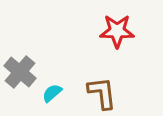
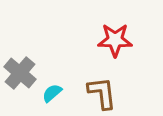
red star: moved 2 px left, 9 px down
gray cross: moved 1 px down
